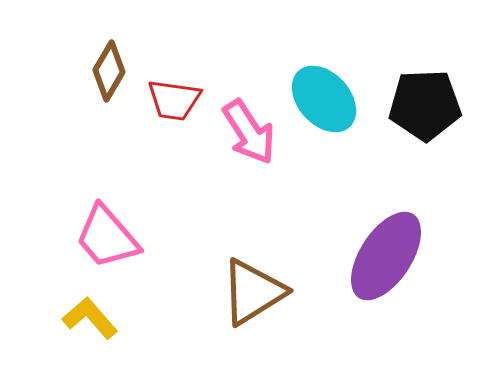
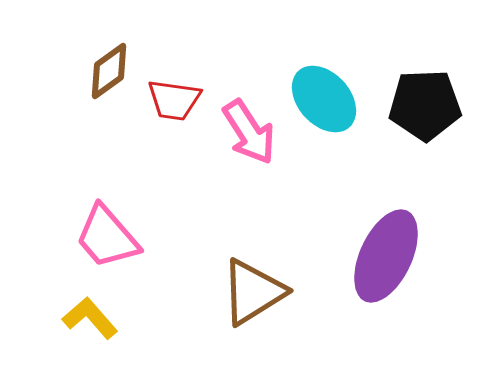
brown diamond: rotated 24 degrees clockwise
purple ellipse: rotated 8 degrees counterclockwise
